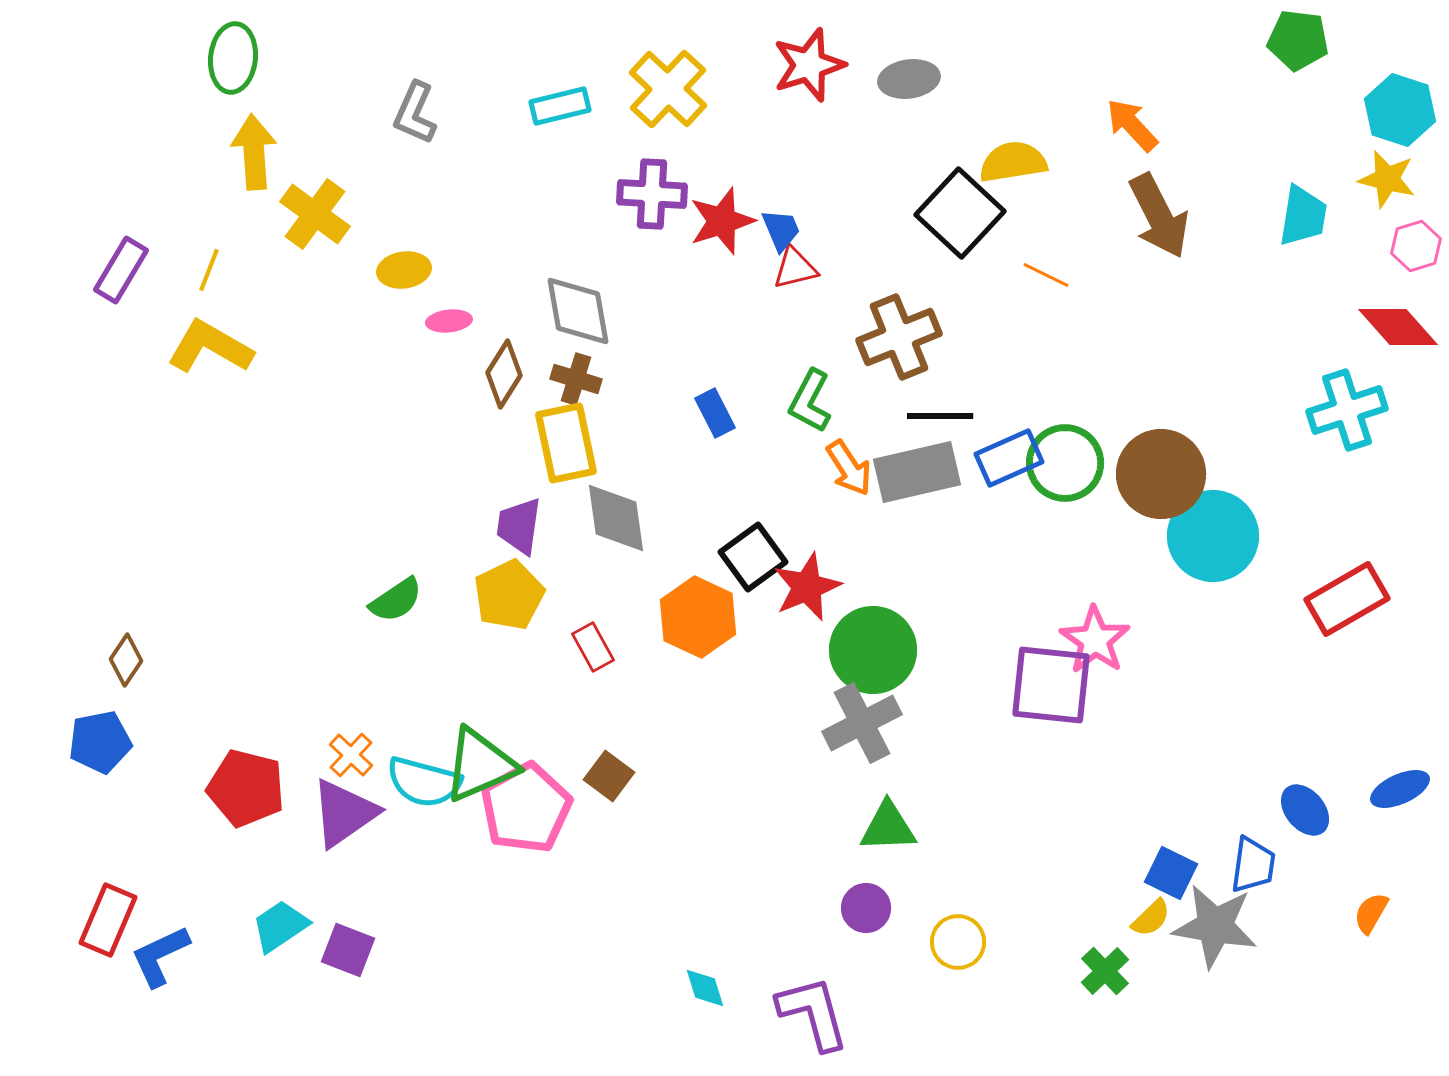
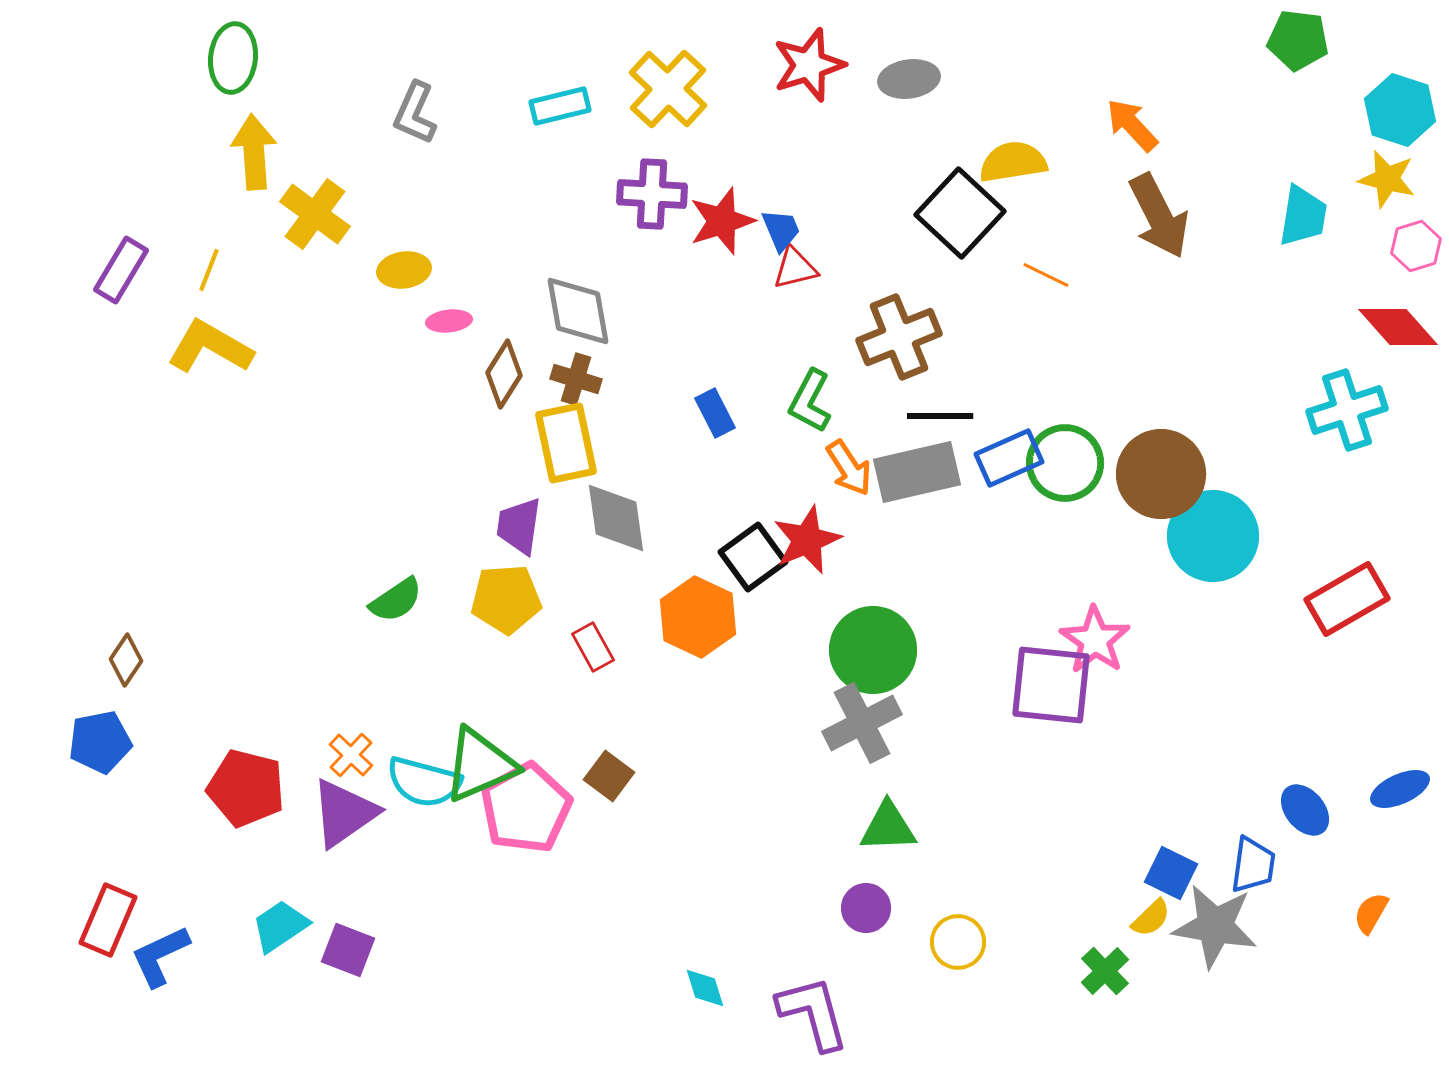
red star at (807, 587): moved 47 px up
yellow pentagon at (509, 595): moved 3 px left, 4 px down; rotated 22 degrees clockwise
